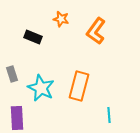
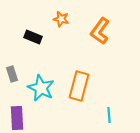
orange L-shape: moved 4 px right
